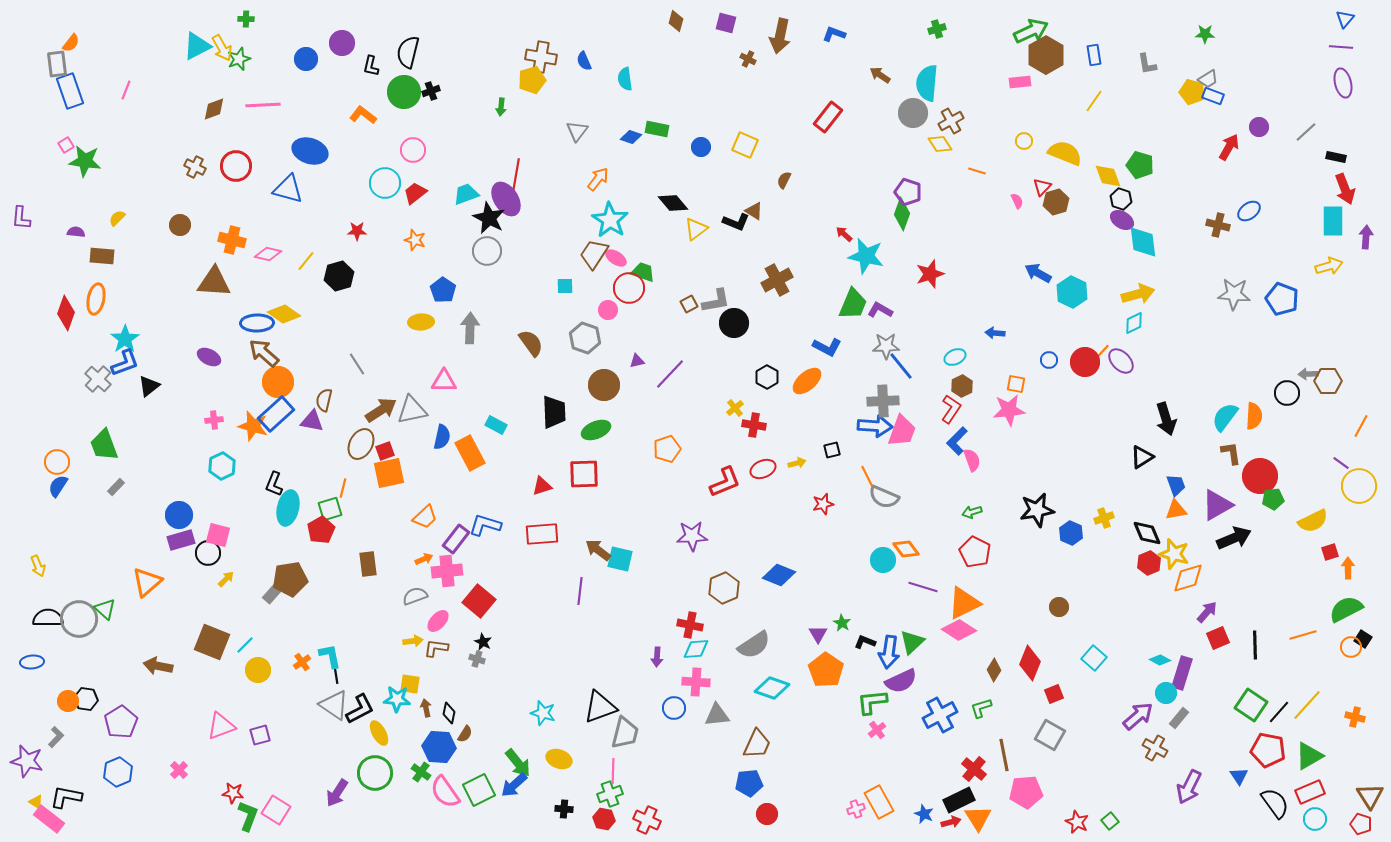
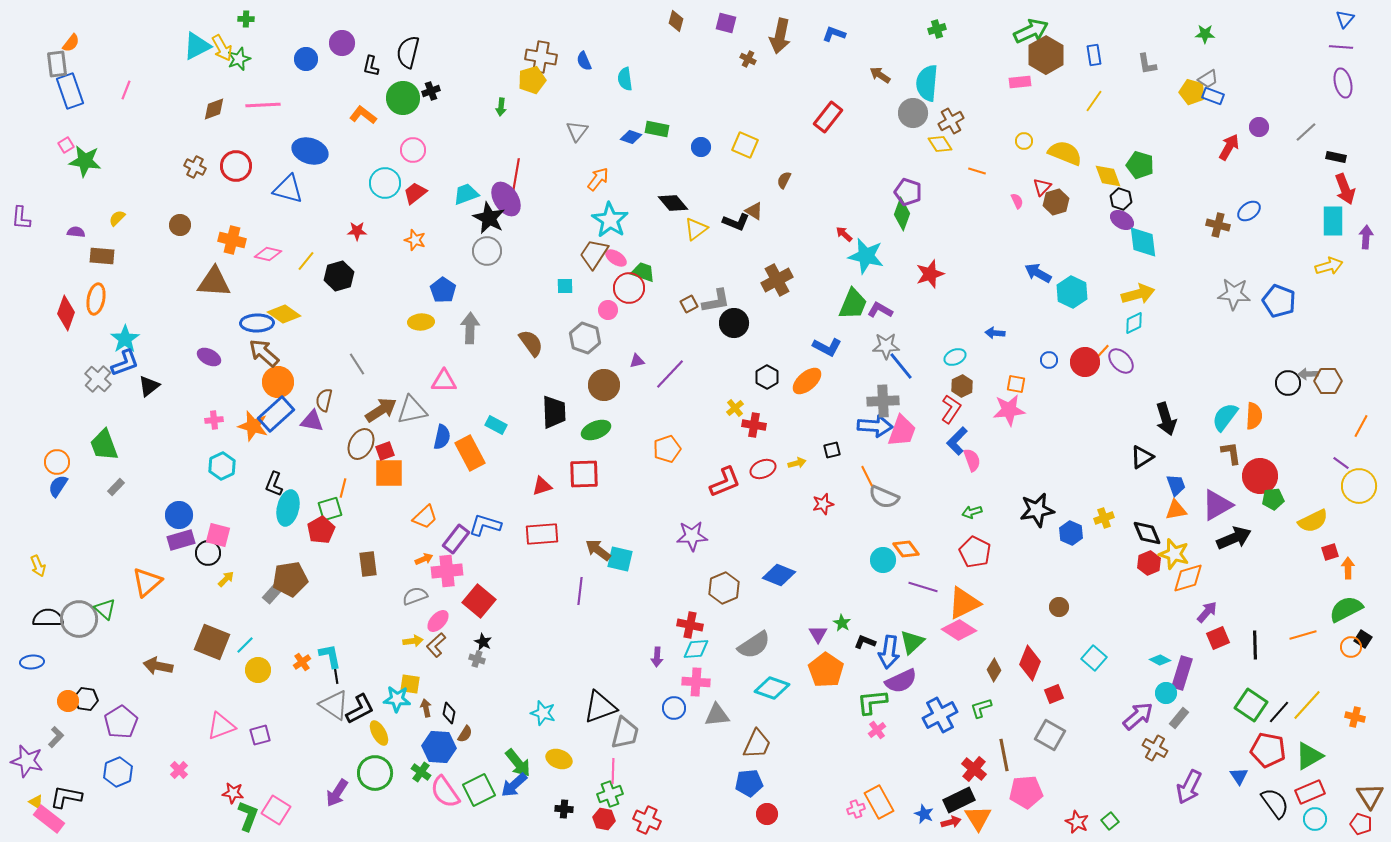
green circle at (404, 92): moved 1 px left, 6 px down
blue pentagon at (1282, 299): moved 3 px left, 2 px down
black circle at (1287, 393): moved 1 px right, 10 px up
orange square at (389, 473): rotated 12 degrees clockwise
brown L-shape at (436, 648): moved 3 px up; rotated 50 degrees counterclockwise
